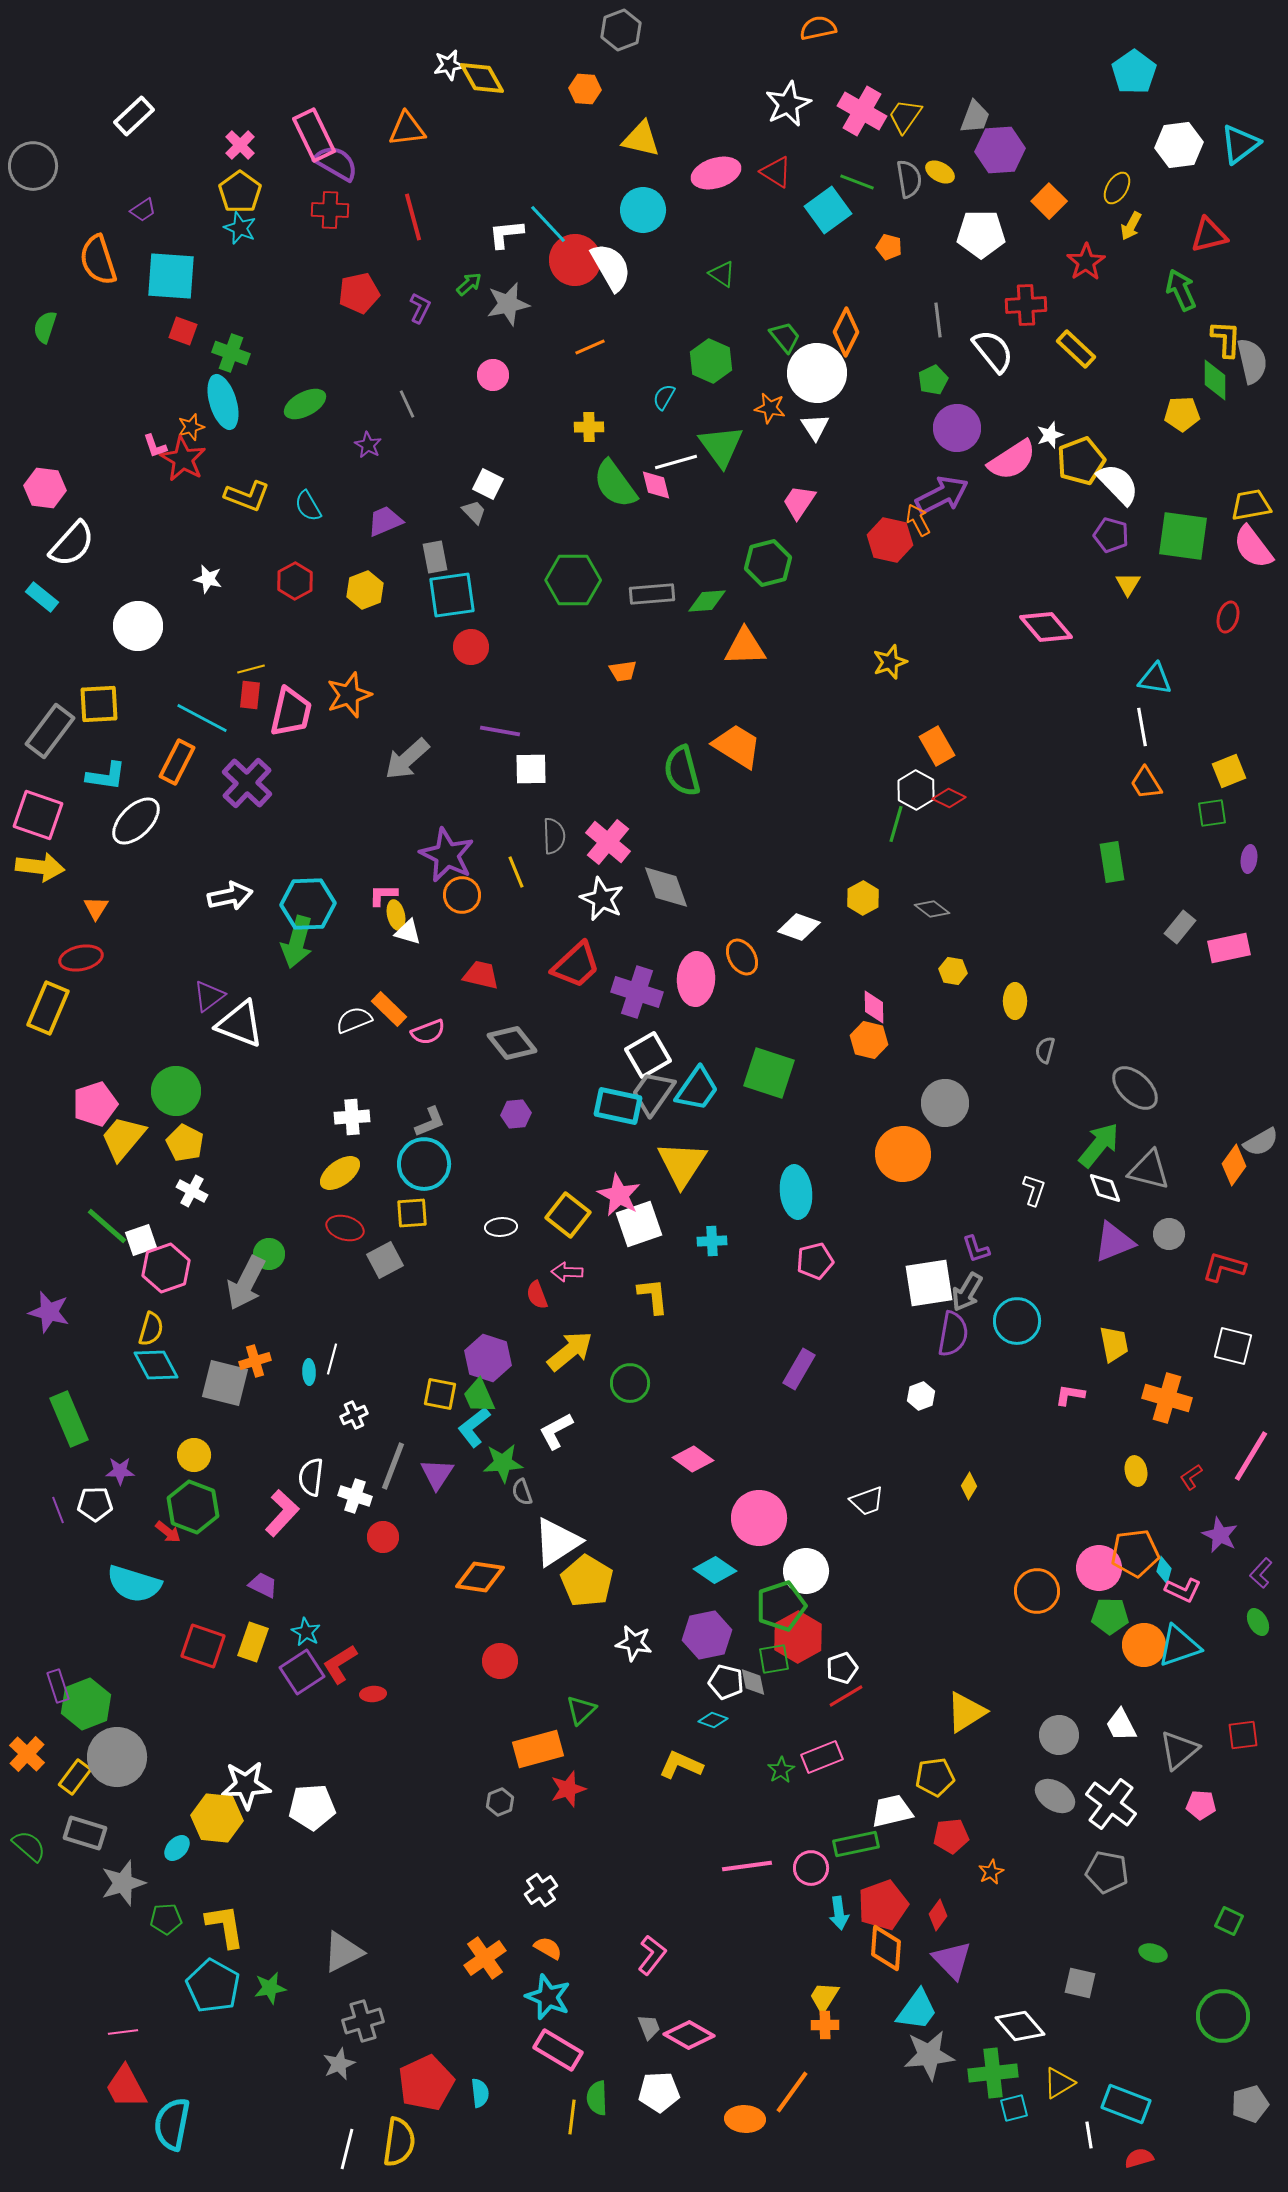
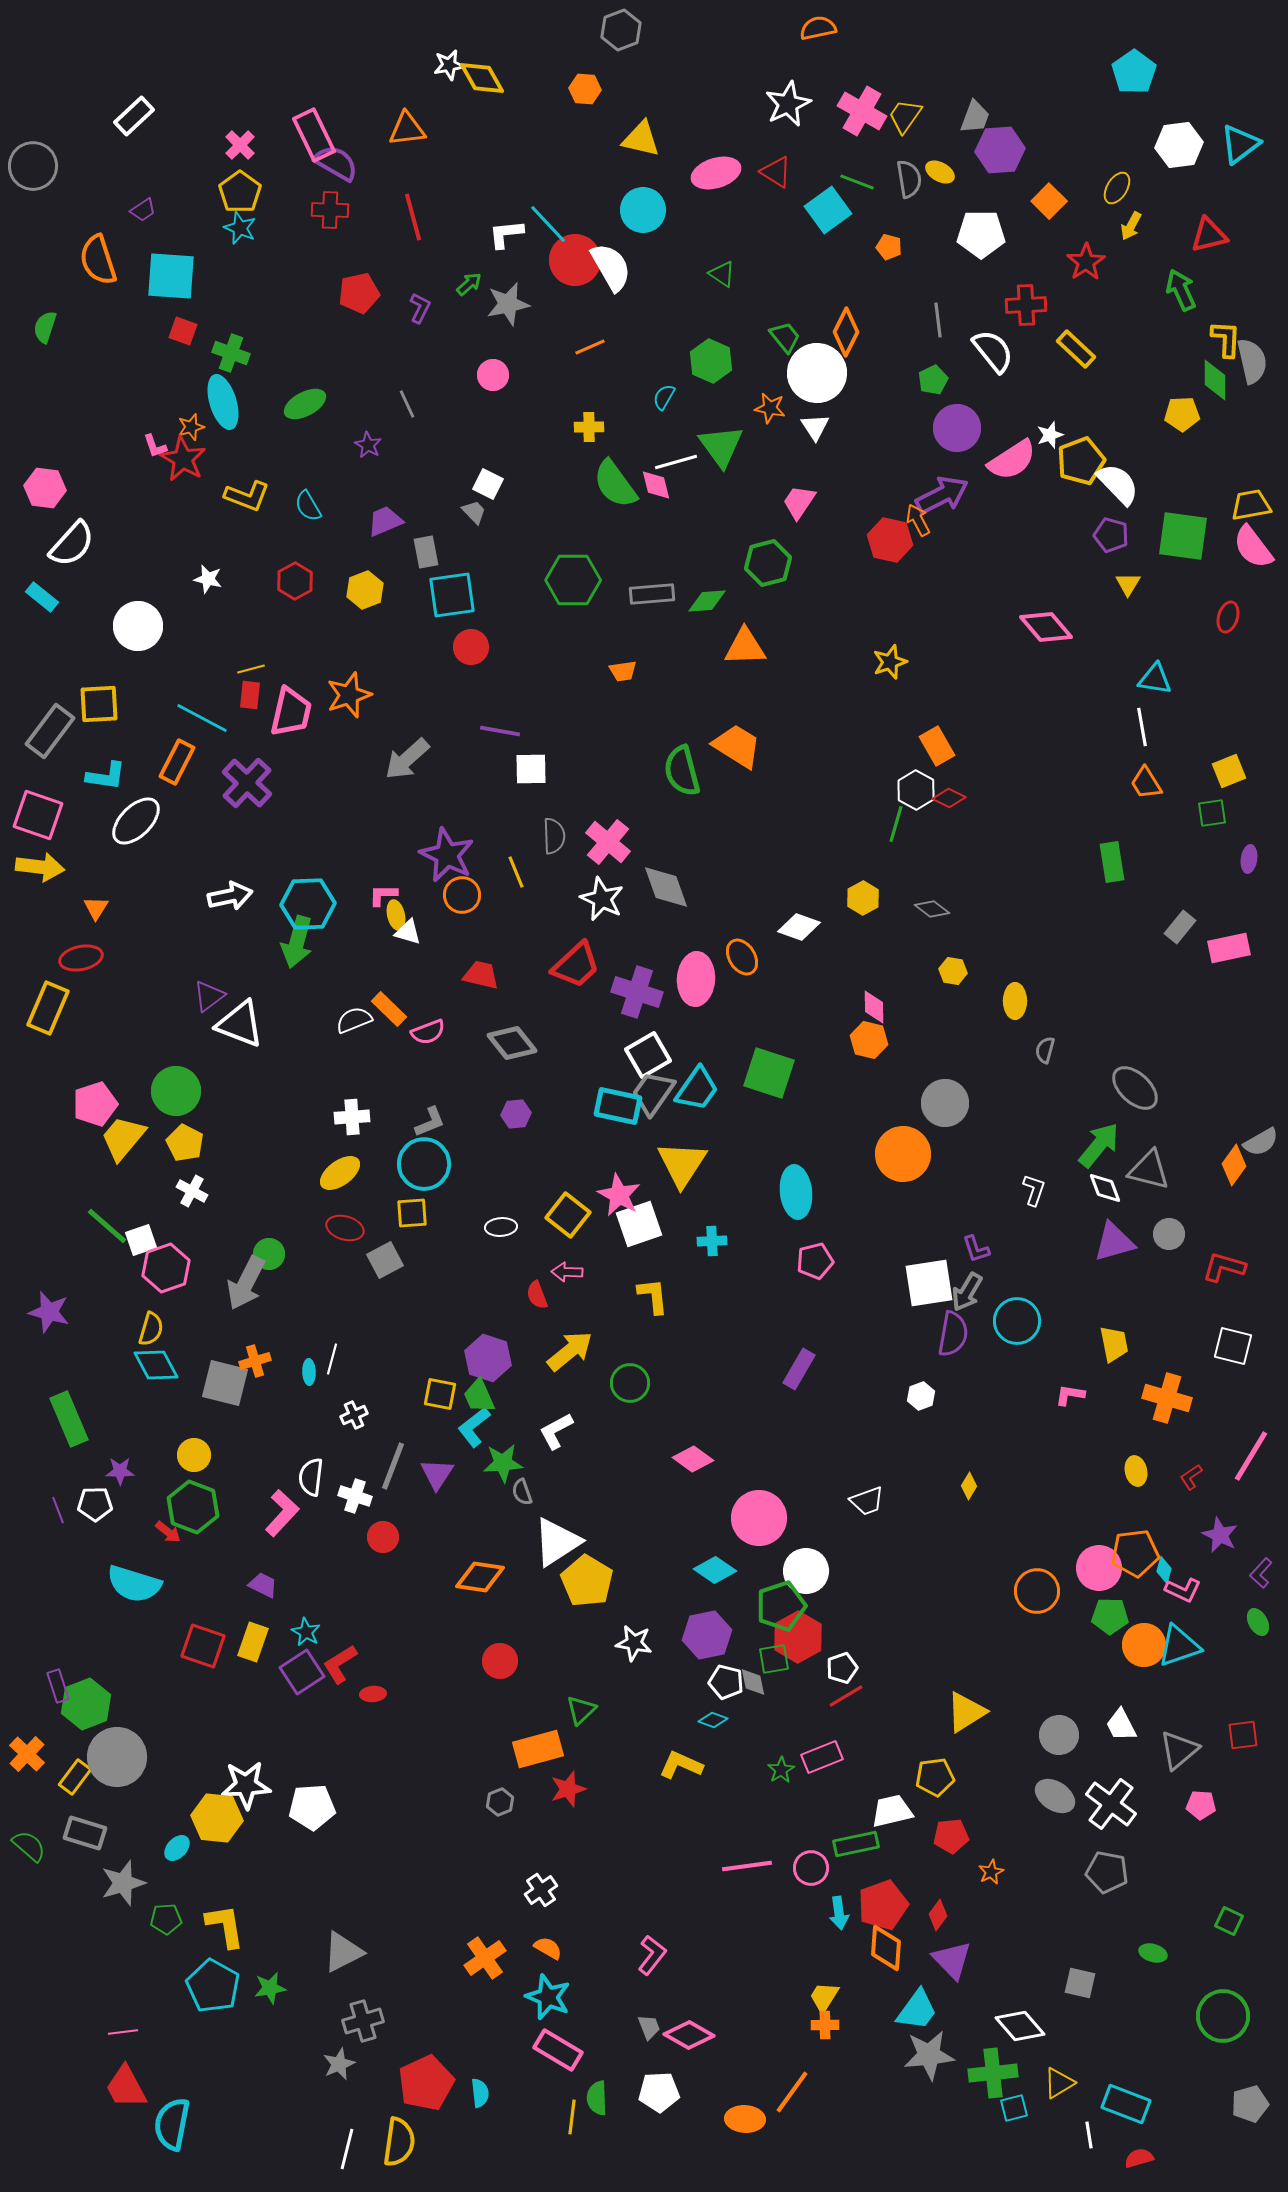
gray rectangle at (435, 557): moved 9 px left, 5 px up
purple triangle at (1114, 1242): rotated 6 degrees clockwise
